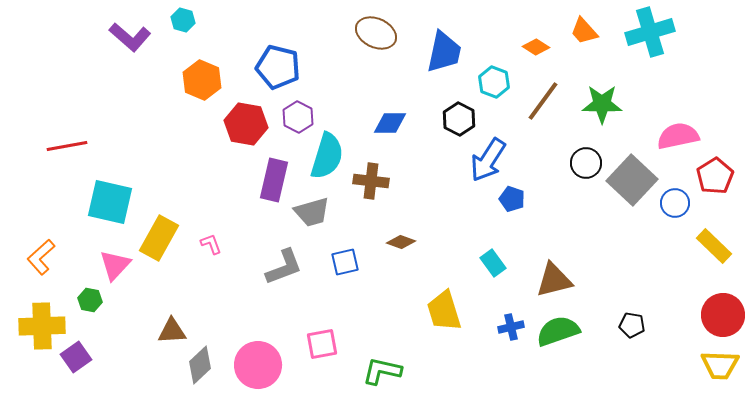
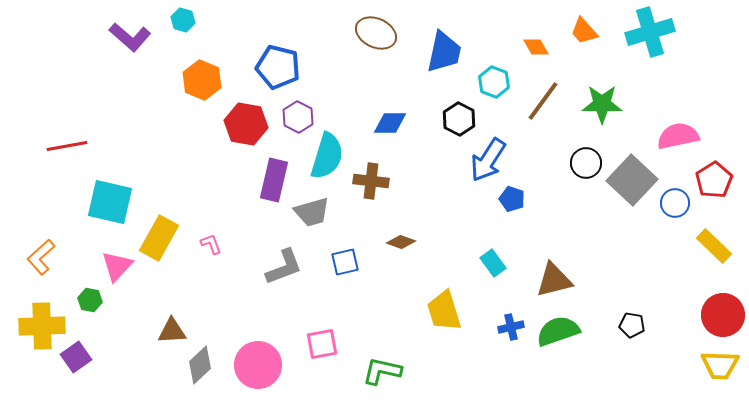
orange diamond at (536, 47): rotated 28 degrees clockwise
red pentagon at (715, 176): moved 1 px left, 4 px down
pink triangle at (115, 265): moved 2 px right, 1 px down
